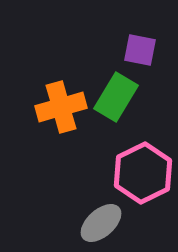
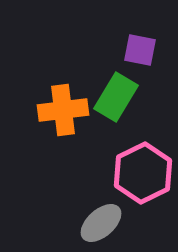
orange cross: moved 2 px right, 3 px down; rotated 9 degrees clockwise
